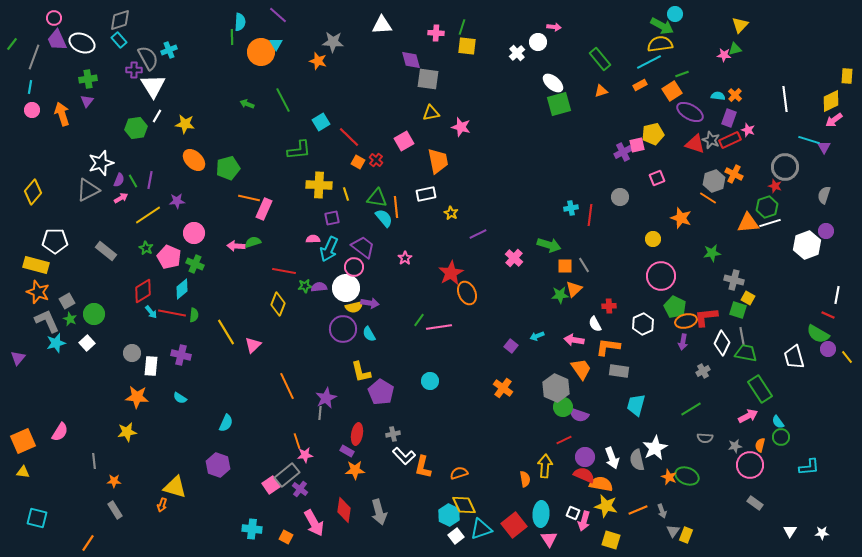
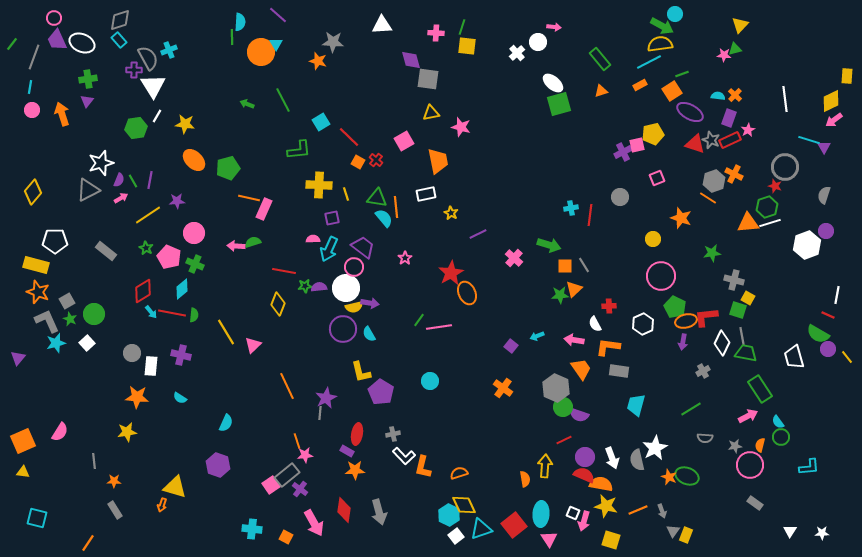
pink star at (748, 130): rotated 24 degrees clockwise
